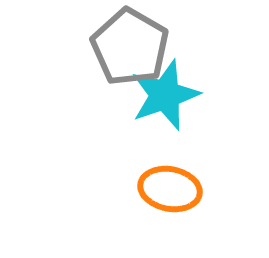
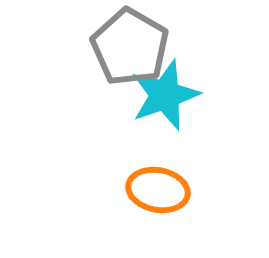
orange ellipse: moved 12 px left, 1 px down
